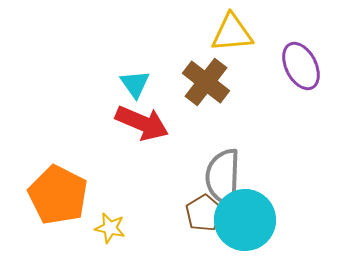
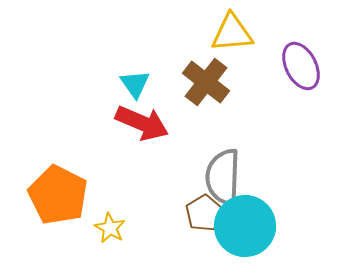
cyan circle: moved 6 px down
yellow star: rotated 16 degrees clockwise
